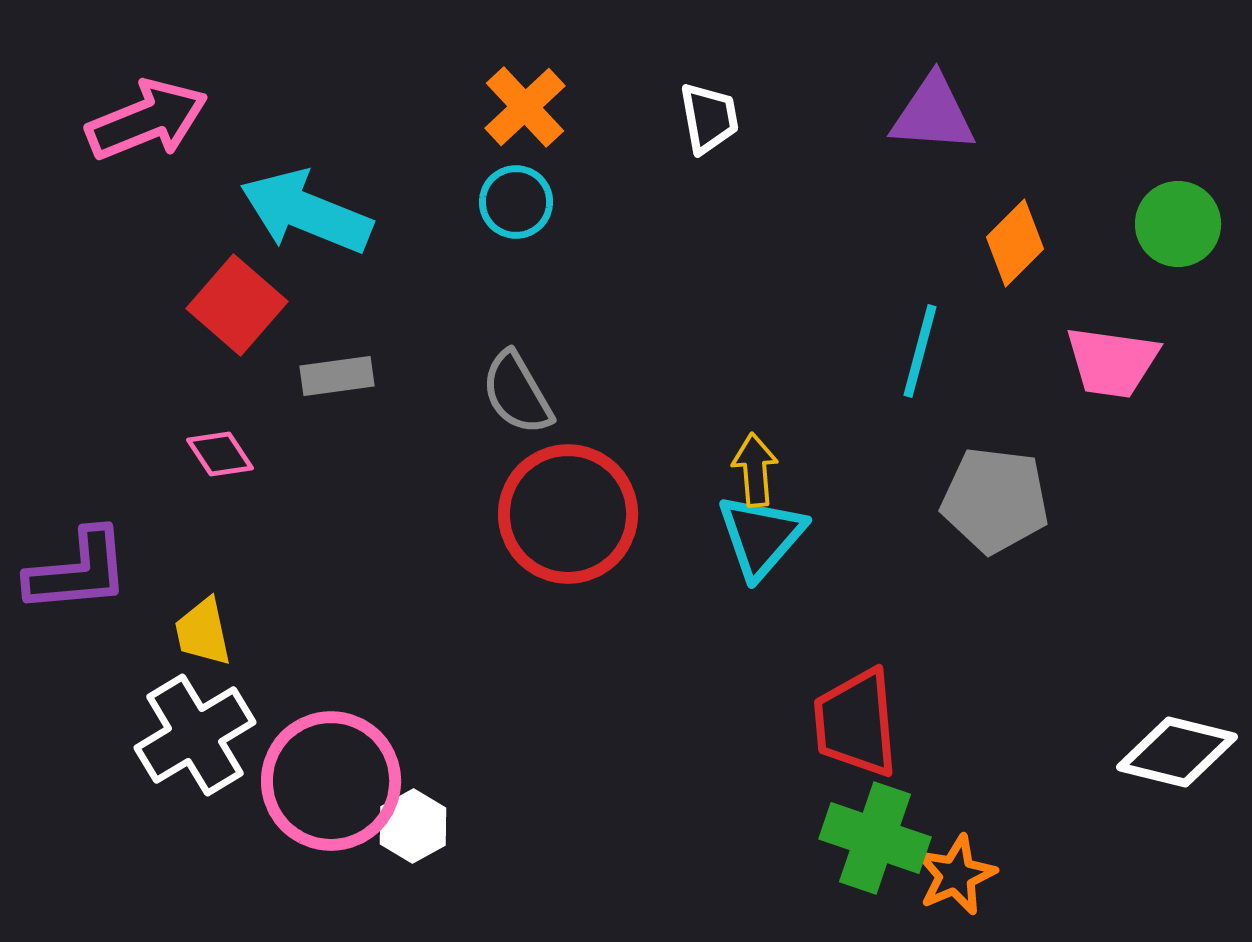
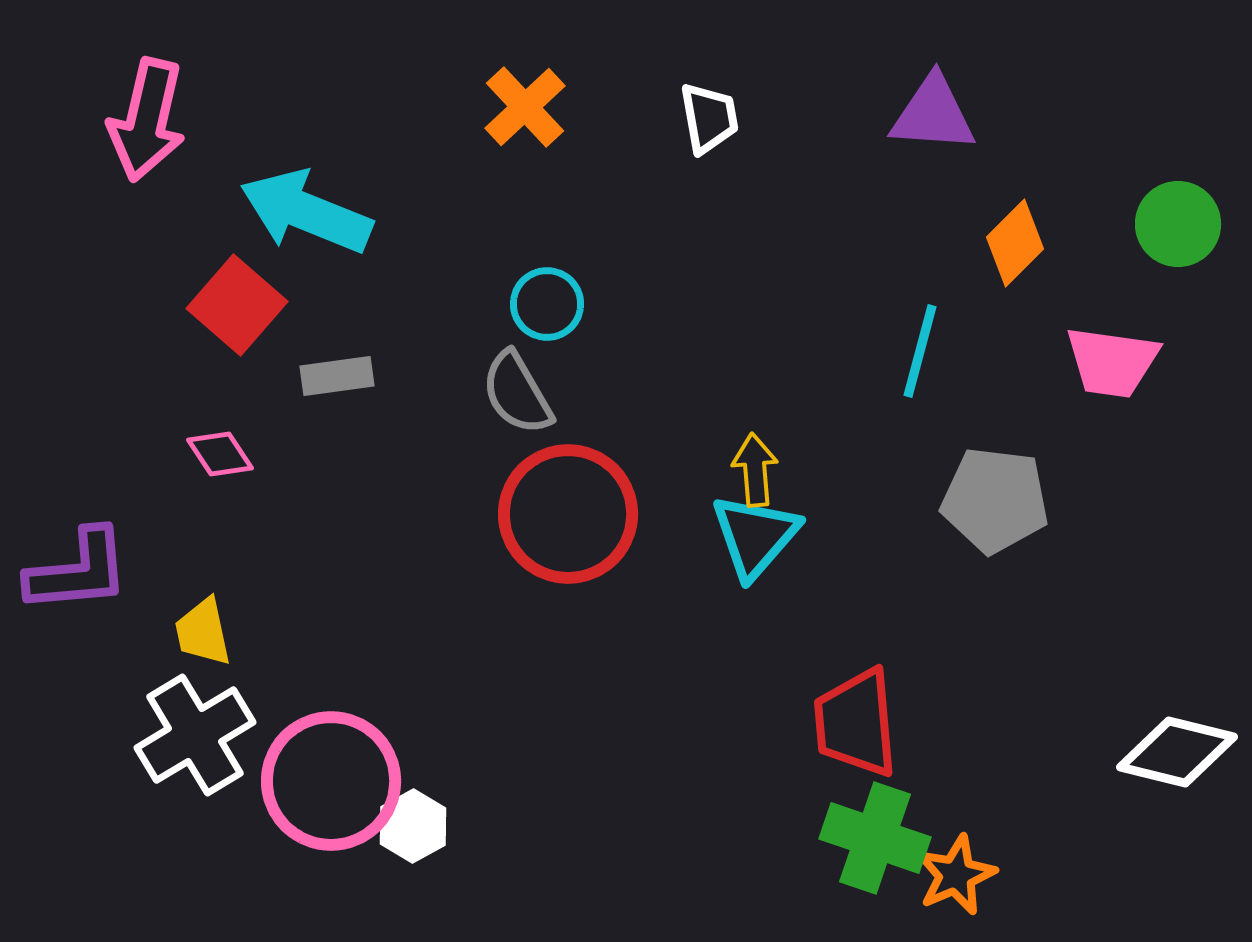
pink arrow: rotated 125 degrees clockwise
cyan circle: moved 31 px right, 102 px down
cyan triangle: moved 6 px left
